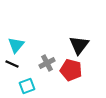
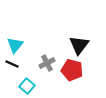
cyan triangle: moved 1 px left
red pentagon: moved 1 px right
cyan square: rotated 28 degrees counterclockwise
